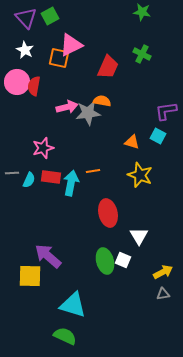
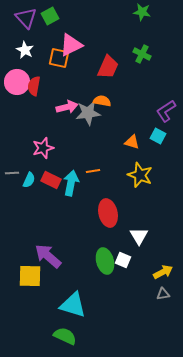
purple L-shape: rotated 25 degrees counterclockwise
red rectangle: moved 3 px down; rotated 18 degrees clockwise
